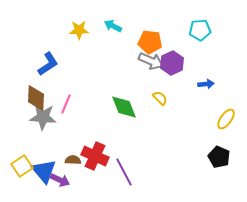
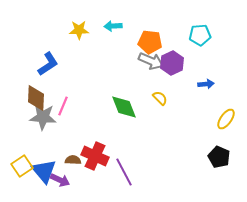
cyan arrow: rotated 30 degrees counterclockwise
cyan pentagon: moved 5 px down
pink line: moved 3 px left, 2 px down
